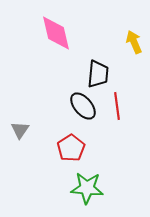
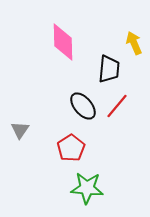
pink diamond: moved 7 px right, 9 px down; rotated 12 degrees clockwise
yellow arrow: moved 1 px down
black trapezoid: moved 11 px right, 5 px up
red line: rotated 48 degrees clockwise
